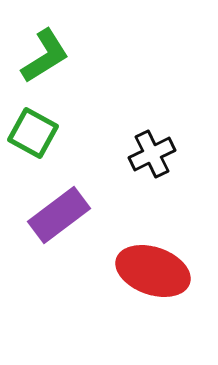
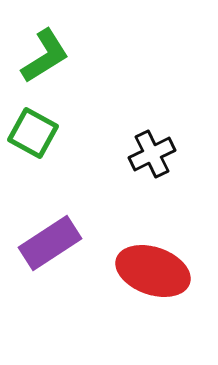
purple rectangle: moved 9 px left, 28 px down; rotated 4 degrees clockwise
